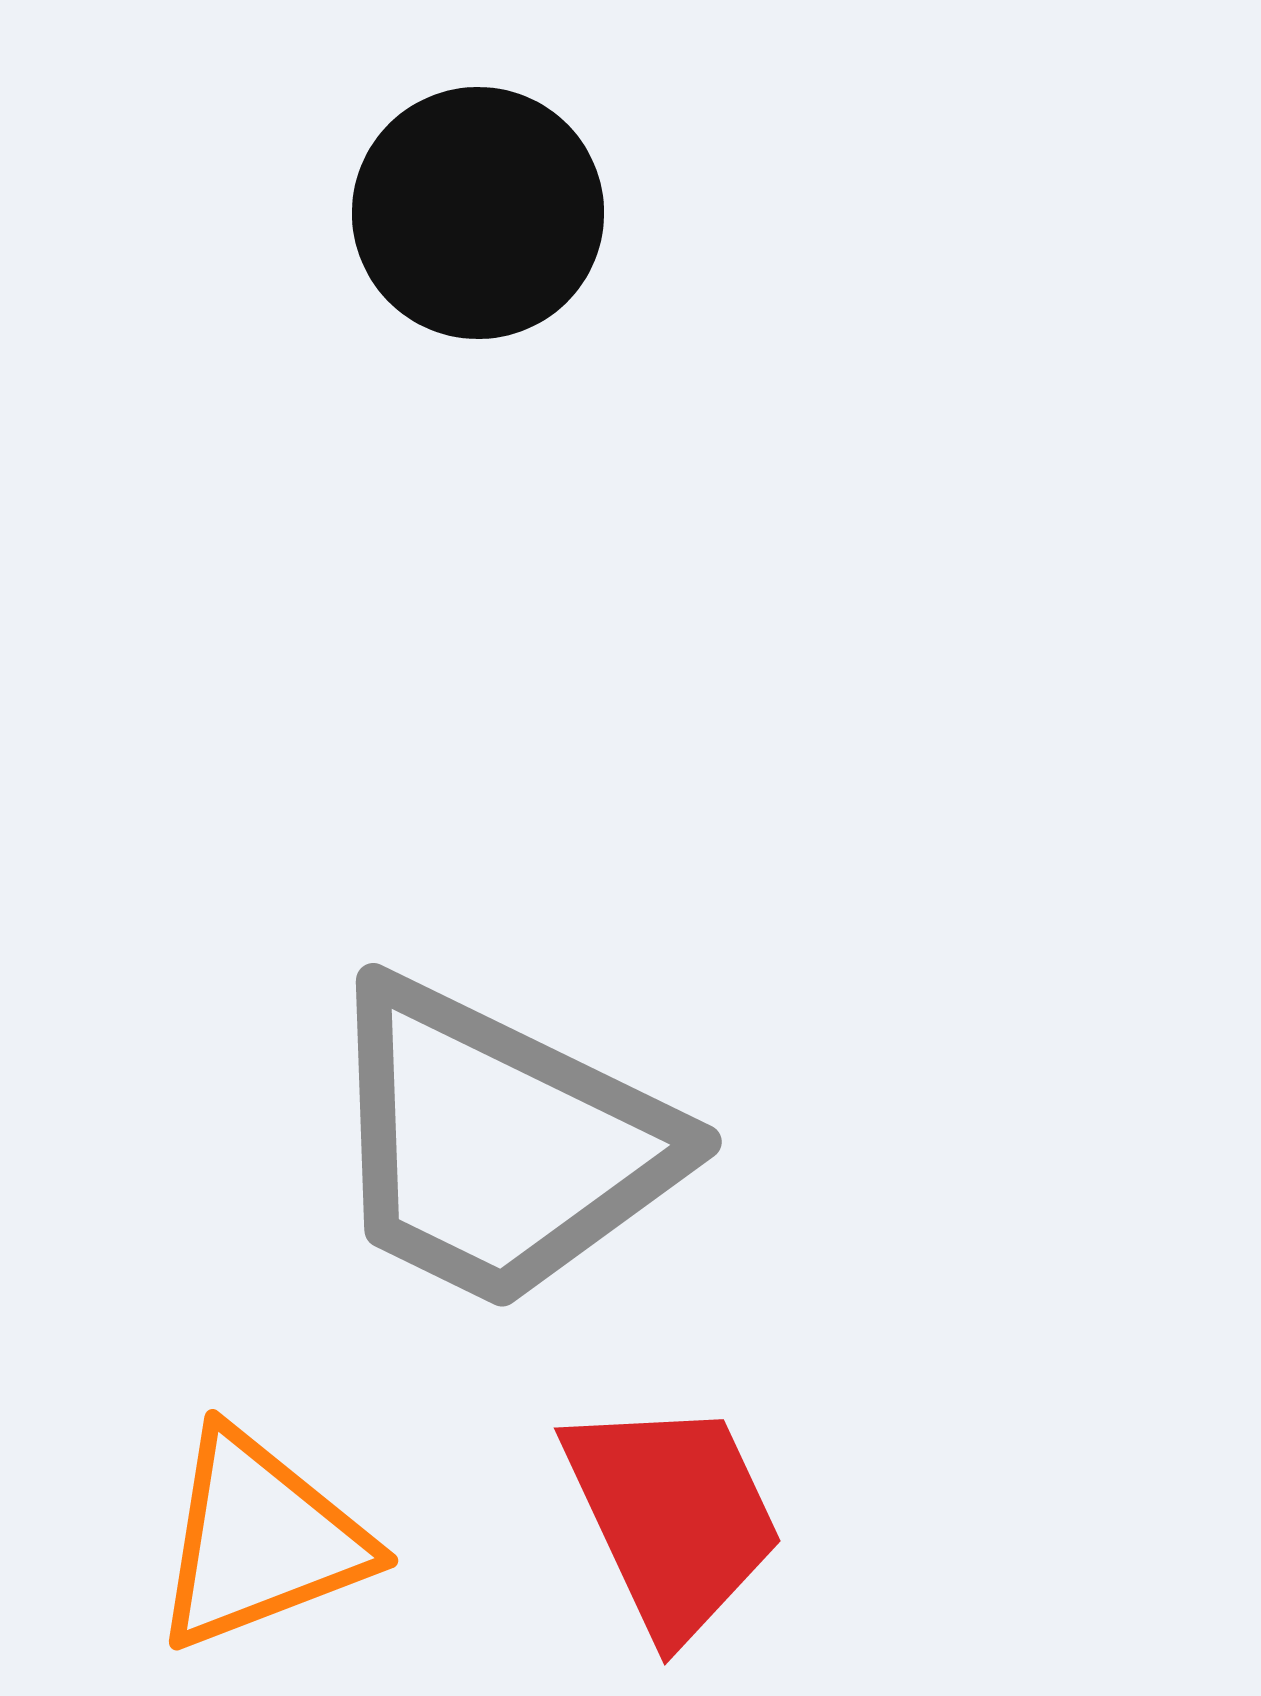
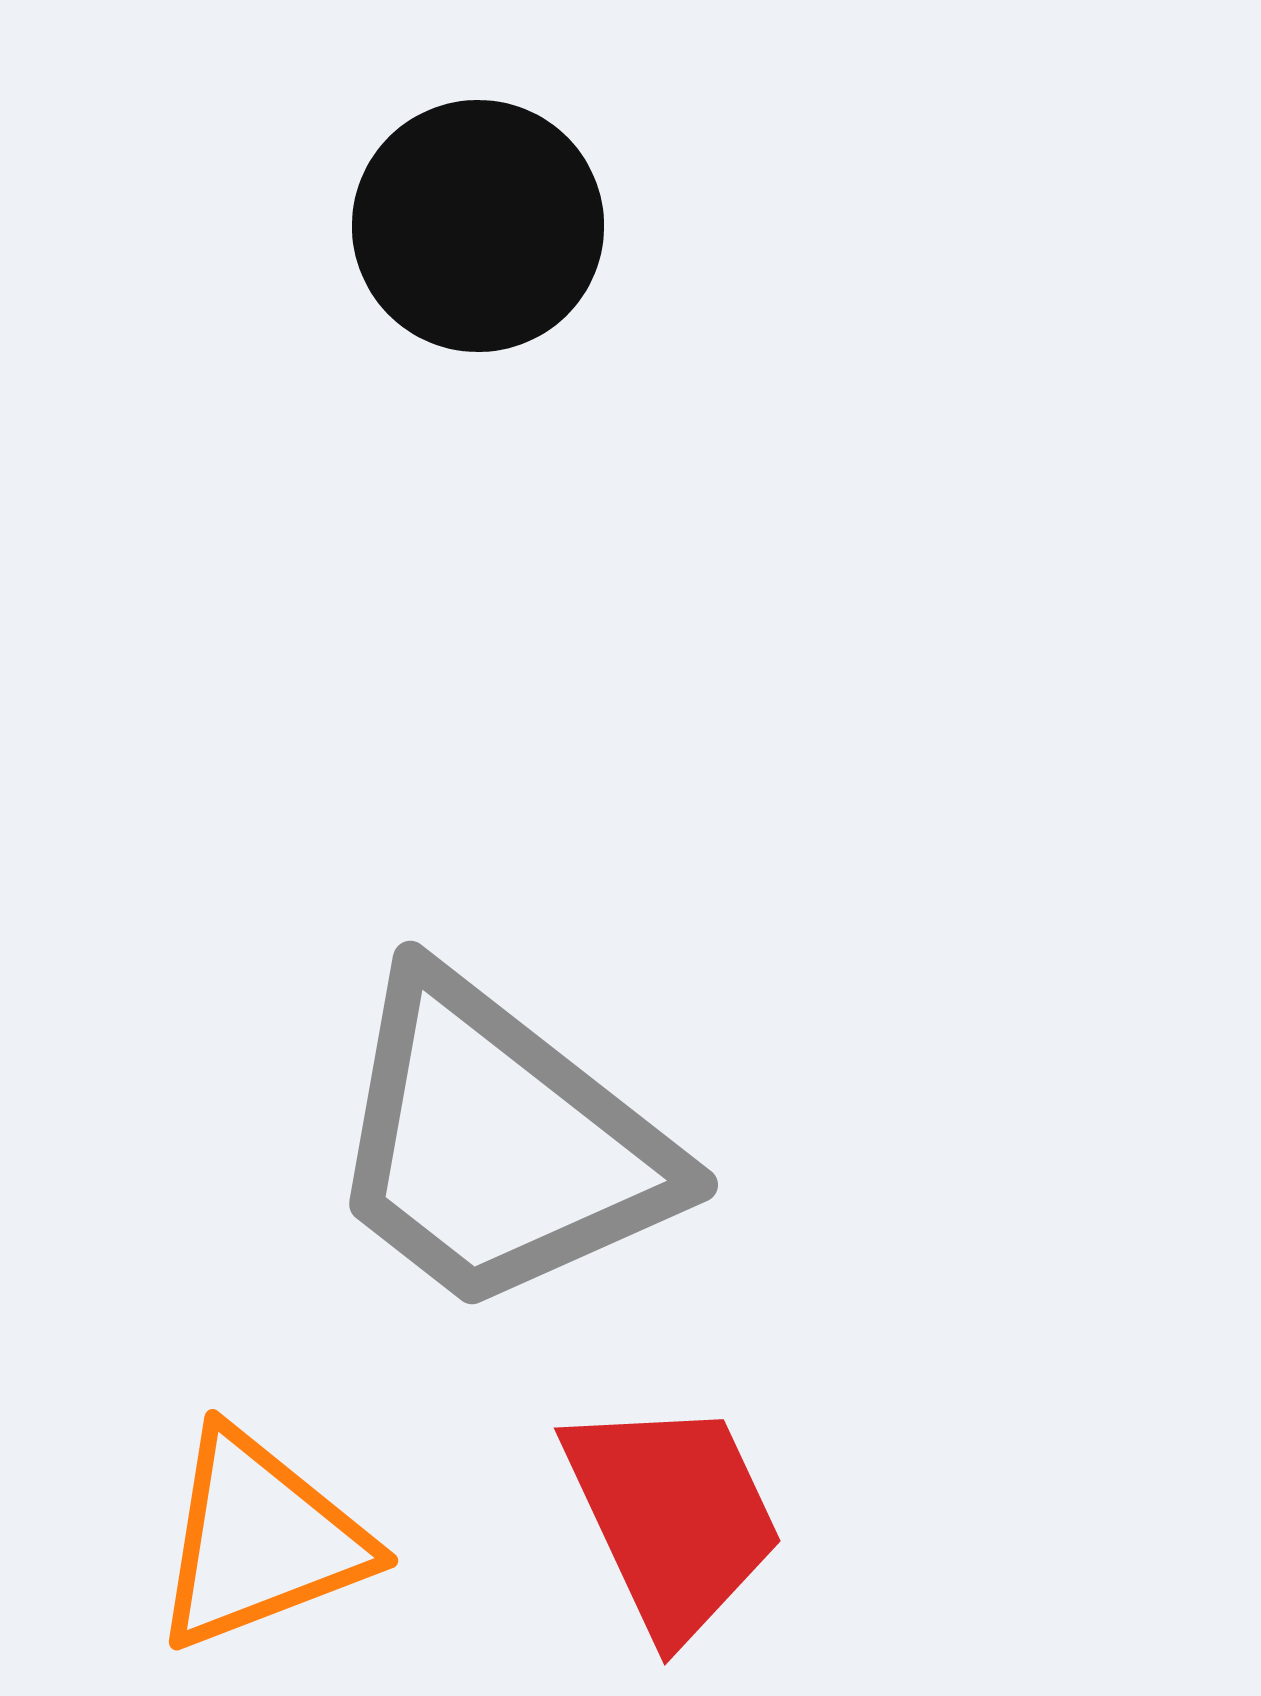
black circle: moved 13 px down
gray trapezoid: rotated 12 degrees clockwise
